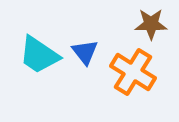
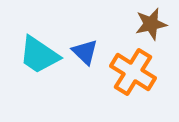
brown star: rotated 12 degrees counterclockwise
blue triangle: rotated 8 degrees counterclockwise
